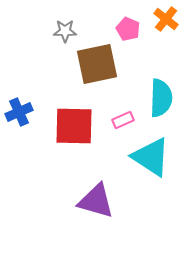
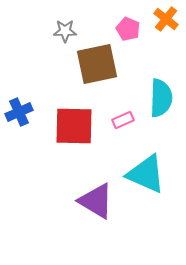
cyan triangle: moved 5 px left, 17 px down; rotated 9 degrees counterclockwise
purple triangle: rotated 15 degrees clockwise
